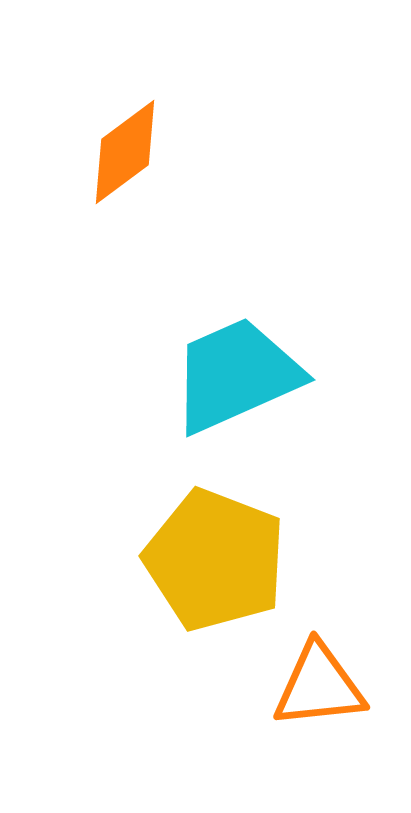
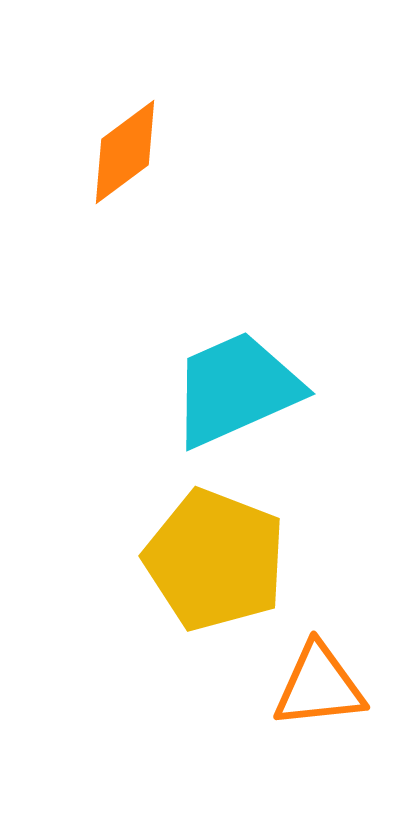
cyan trapezoid: moved 14 px down
